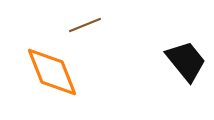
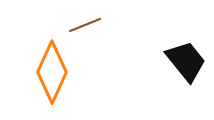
orange diamond: rotated 46 degrees clockwise
